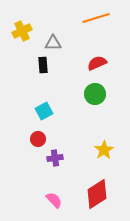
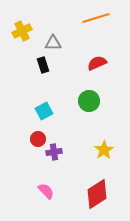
black rectangle: rotated 14 degrees counterclockwise
green circle: moved 6 px left, 7 px down
purple cross: moved 1 px left, 6 px up
pink semicircle: moved 8 px left, 9 px up
